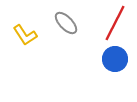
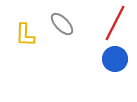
gray ellipse: moved 4 px left, 1 px down
yellow L-shape: rotated 35 degrees clockwise
